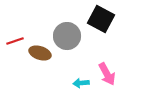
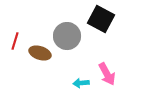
red line: rotated 54 degrees counterclockwise
